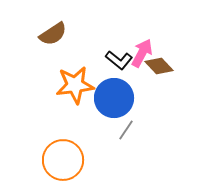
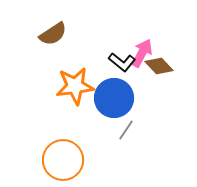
black L-shape: moved 3 px right, 2 px down
orange star: moved 1 px down
